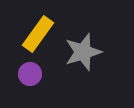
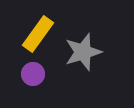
purple circle: moved 3 px right
